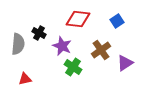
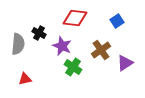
red diamond: moved 3 px left, 1 px up
